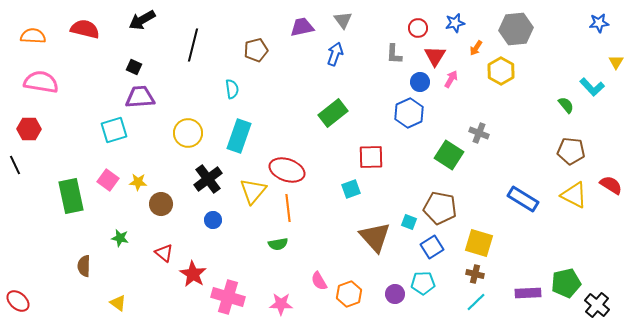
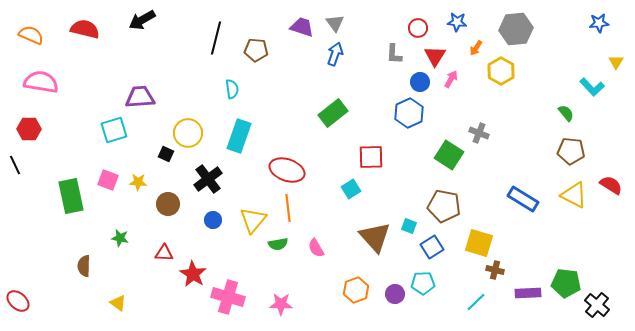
gray triangle at (343, 20): moved 8 px left, 3 px down
blue star at (455, 23): moved 2 px right, 1 px up; rotated 18 degrees clockwise
purple trapezoid at (302, 27): rotated 30 degrees clockwise
orange semicircle at (33, 36): moved 2 px left, 1 px up; rotated 20 degrees clockwise
black line at (193, 45): moved 23 px right, 7 px up
brown pentagon at (256, 50): rotated 20 degrees clockwise
black square at (134, 67): moved 32 px right, 87 px down
green semicircle at (566, 105): moved 8 px down
pink square at (108, 180): rotated 15 degrees counterclockwise
cyan square at (351, 189): rotated 12 degrees counterclockwise
yellow triangle at (253, 191): moved 29 px down
brown circle at (161, 204): moved 7 px right
brown pentagon at (440, 208): moved 4 px right, 2 px up
cyan square at (409, 222): moved 4 px down
red triangle at (164, 253): rotated 36 degrees counterclockwise
brown cross at (475, 274): moved 20 px right, 4 px up
pink semicircle at (319, 281): moved 3 px left, 33 px up
green pentagon at (566, 283): rotated 20 degrees clockwise
orange hexagon at (349, 294): moved 7 px right, 4 px up
